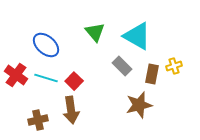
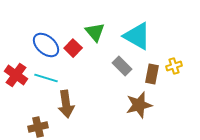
red square: moved 1 px left, 33 px up
brown arrow: moved 5 px left, 6 px up
brown cross: moved 7 px down
